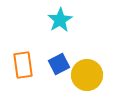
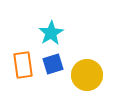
cyan star: moved 9 px left, 13 px down
blue square: moved 6 px left; rotated 10 degrees clockwise
